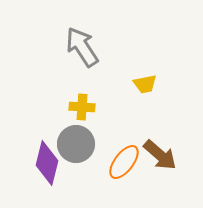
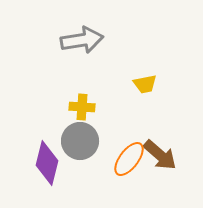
gray arrow: moved 7 px up; rotated 114 degrees clockwise
gray circle: moved 4 px right, 3 px up
orange ellipse: moved 5 px right, 3 px up
